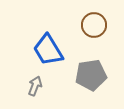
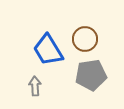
brown circle: moved 9 px left, 14 px down
gray arrow: rotated 24 degrees counterclockwise
